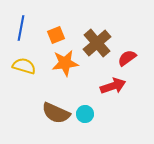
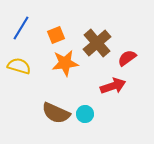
blue line: rotated 20 degrees clockwise
yellow semicircle: moved 5 px left
